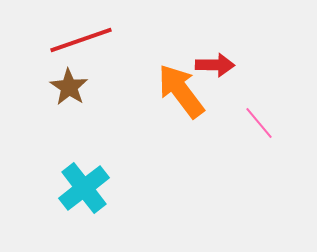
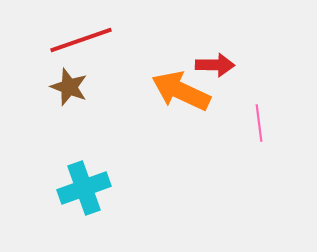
brown star: rotated 12 degrees counterclockwise
orange arrow: rotated 28 degrees counterclockwise
pink line: rotated 33 degrees clockwise
cyan cross: rotated 18 degrees clockwise
